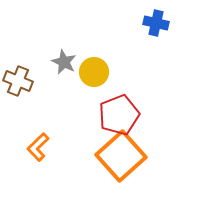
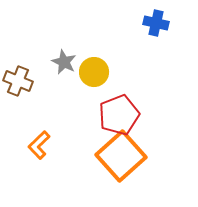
orange L-shape: moved 1 px right, 2 px up
